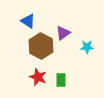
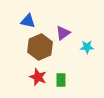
blue triangle: rotated 21 degrees counterclockwise
brown hexagon: moved 1 px left, 1 px down; rotated 10 degrees clockwise
